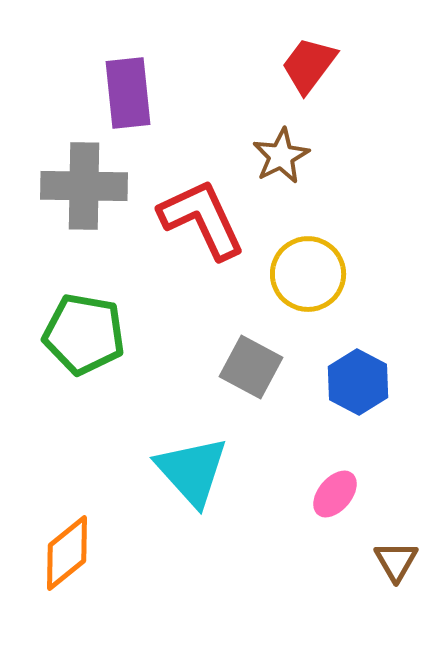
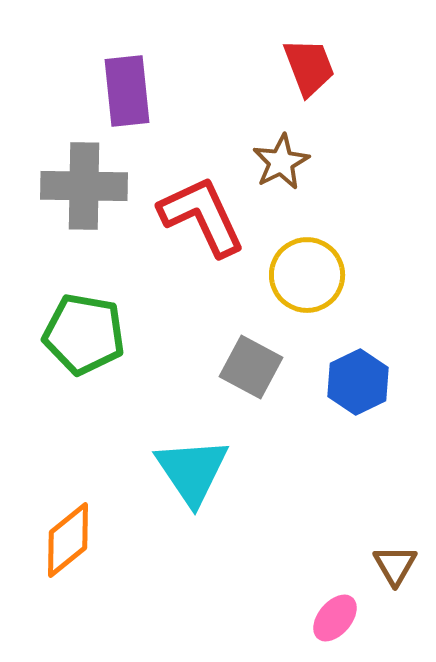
red trapezoid: moved 2 px down; rotated 122 degrees clockwise
purple rectangle: moved 1 px left, 2 px up
brown star: moved 6 px down
red L-shape: moved 3 px up
yellow circle: moved 1 px left, 1 px down
blue hexagon: rotated 6 degrees clockwise
cyan triangle: rotated 8 degrees clockwise
pink ellipse: moved 124 px down
orange diamond: moved 1 px right, 13 px up
brown triangle: moved 1 px left, 4 px down
